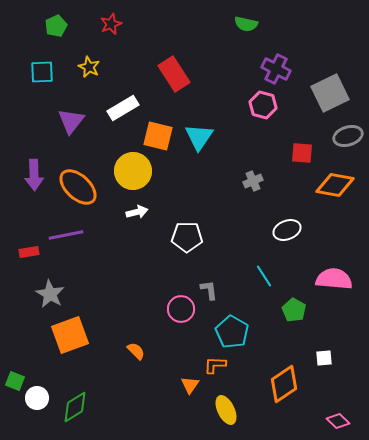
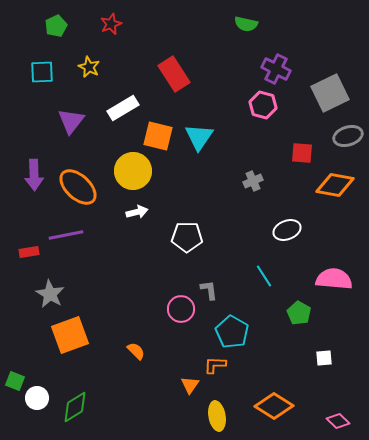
green pentagon at (294, 310): moved 5 px right, 3 px down
orange diamond at (284, 384): moved 10 px left, 22 px down; rotated 66 degrees clockwise
yellow ellipse at (226, 410): moved 9 px left, 6 px down; rotated 16 degrees clockwise
